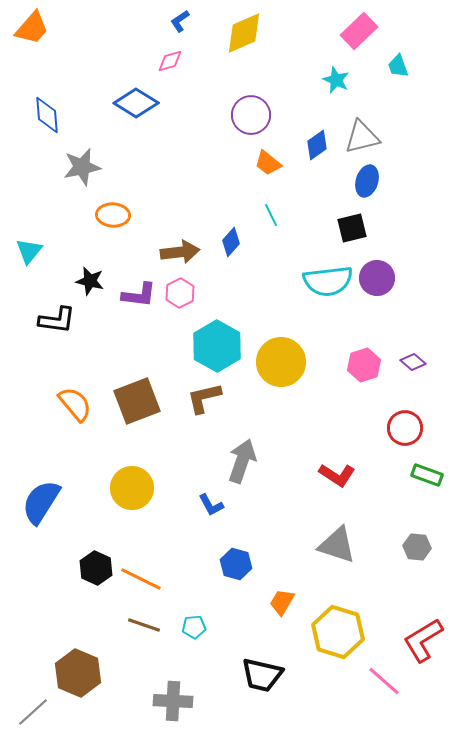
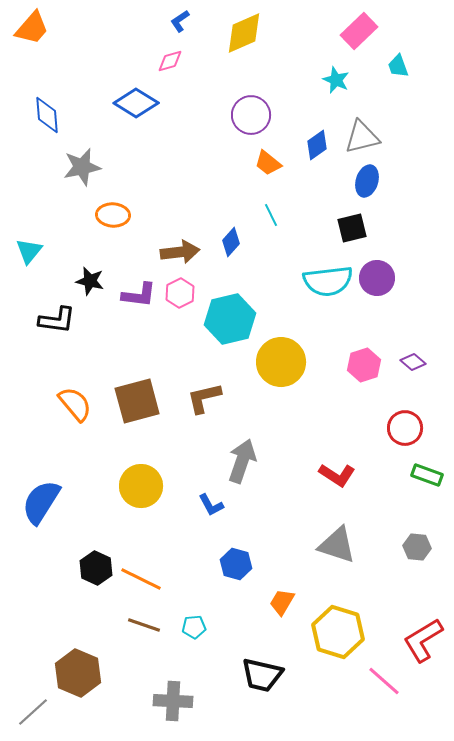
cyan hexagon at (217, 346): moved 13 px right, 27 px up; rotated 18 degrees clockwise
brown square at (137, 401): rotated 6 degrees clockwise
yellow circle at (132, 488): moved 9 px right, 2 px up
